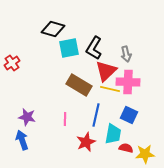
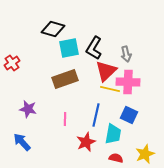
brown rectangle: moved 14 px left, 6 px up; rotated 50 degrees counterclockwise
purple star: moved 1 px right, 8 px up
blue arrow: moved 2 px down; rotated 24 degrees counterclockwise
red semicircle: moved 10 px left, 10 px down
yellow star: rotated 18 degrees counterclockwise
